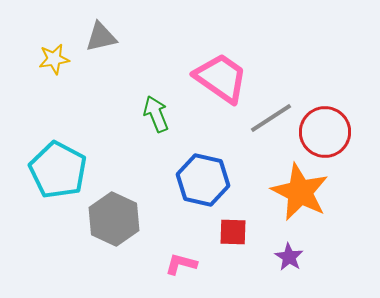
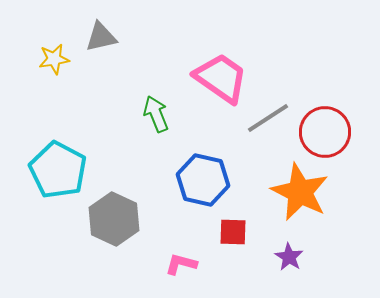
gray line: moved 3 px left
